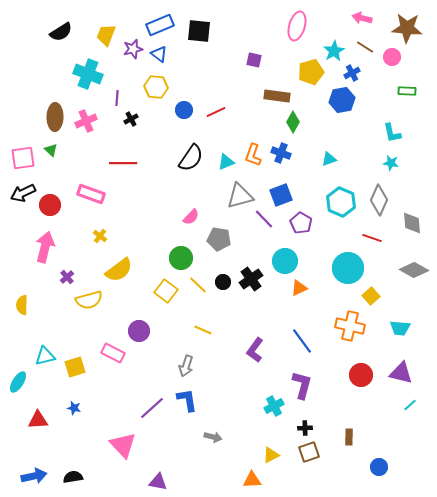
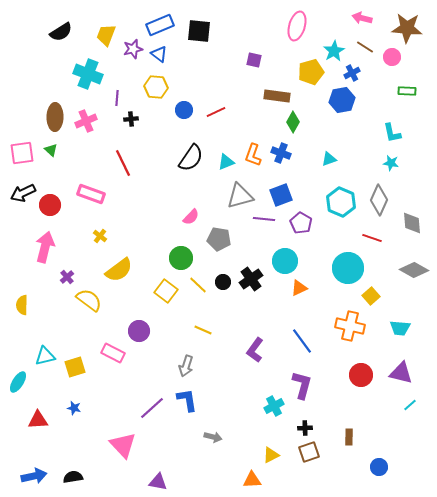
black cross at (131, 119): rotated 24 degrees clockwise
pink square at (23, 158): moved 1 px left, 5 px up
red line at (123, 163): rotated 64 degrees clockwise
purple line at (264, 219): rotated 40 degrees counterclockwise
yellow semicircle at (89, 300): rotated 128 degrees counterclockwise
